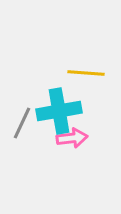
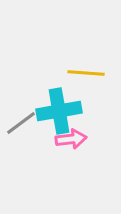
gray line: moved 1 px left; rotated 28 degrees clockwise
pink arrow: moved 1 px left, 1 px down
